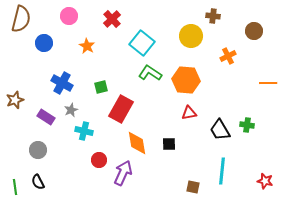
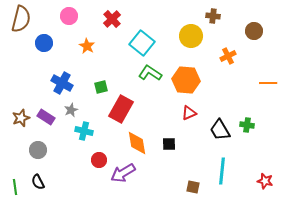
brown star: moved 6 px right, 18 px down
red triangle: rotated 14 degrees counterclockwise
purple arrow: rotated 145 degrees counterclockwise
